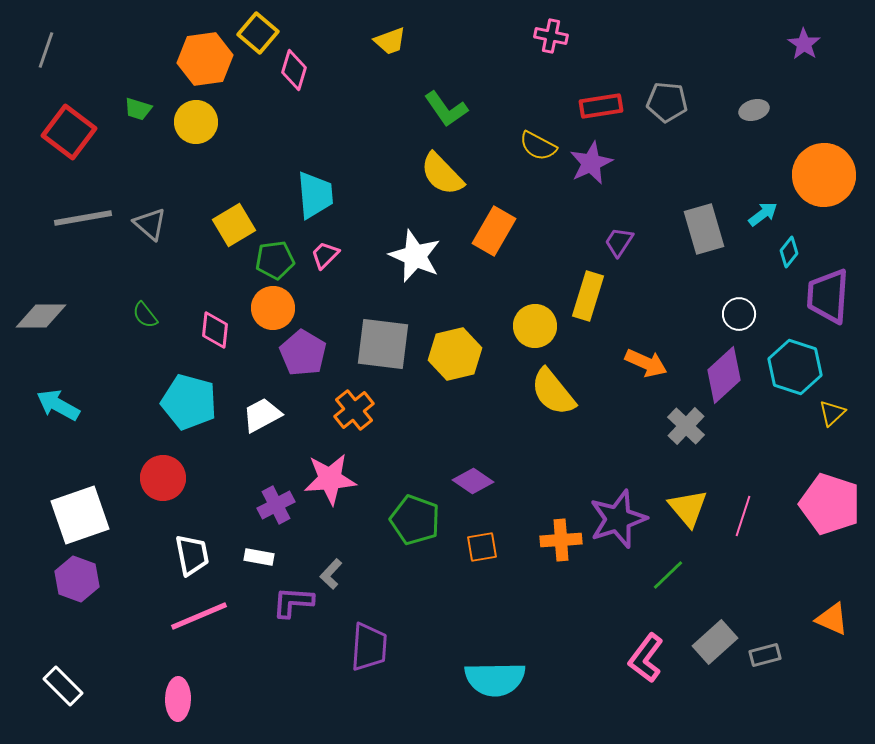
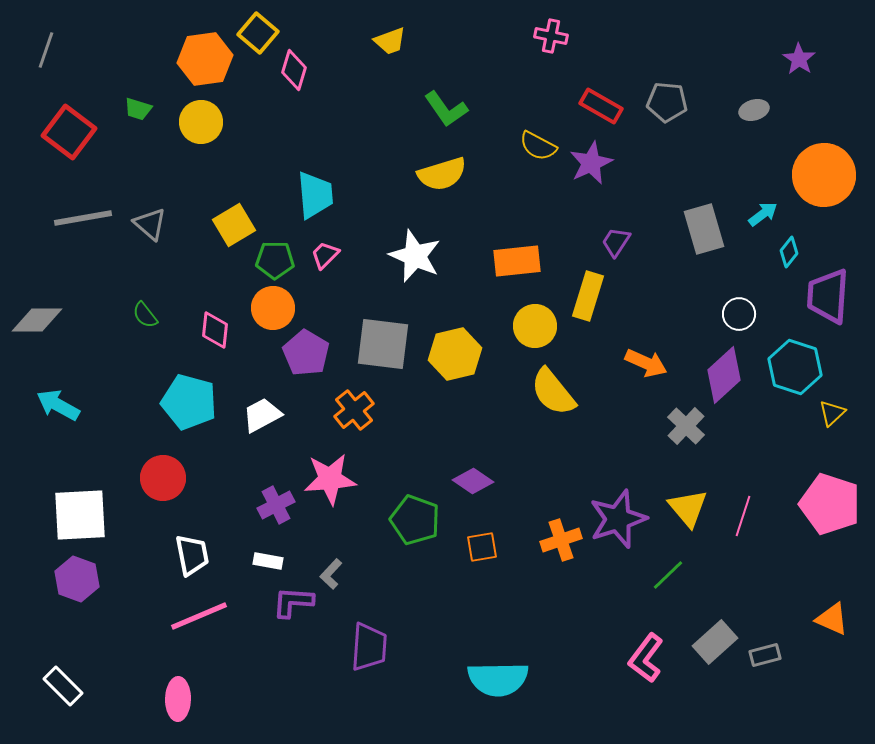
purple star at (804, 44): moved 5 px left, 15 px down
red rectangle at (601, 106): rotated 39 degrees clockwise
yellow circle at (196, 122): moved 5 px right
yellow semicircle at (442, 174): rotated 63 degrees counterclockwise
orange rectangle at (494, 231): moved 23 px right, 30 px down; rotated 54 degrees clockwise
purple trapezoid at (619, 242): moved 3 px left
green pentagon at (275, 260): rotated 9 degrees clockwise
gray diamond at (41, 316): moved 4 px left, 4 px down
purple pentagon at (303, 353): moved 3 px right
white square at (80, 515): rotated 16 degrees clockwise
orange cross at (561, 540): rotated 15 degrees counterclockwise
white rectangle at (259, 557): moved 9 px right, 4 px down
cyan semicircle at (495, 679): moved 3 px right
